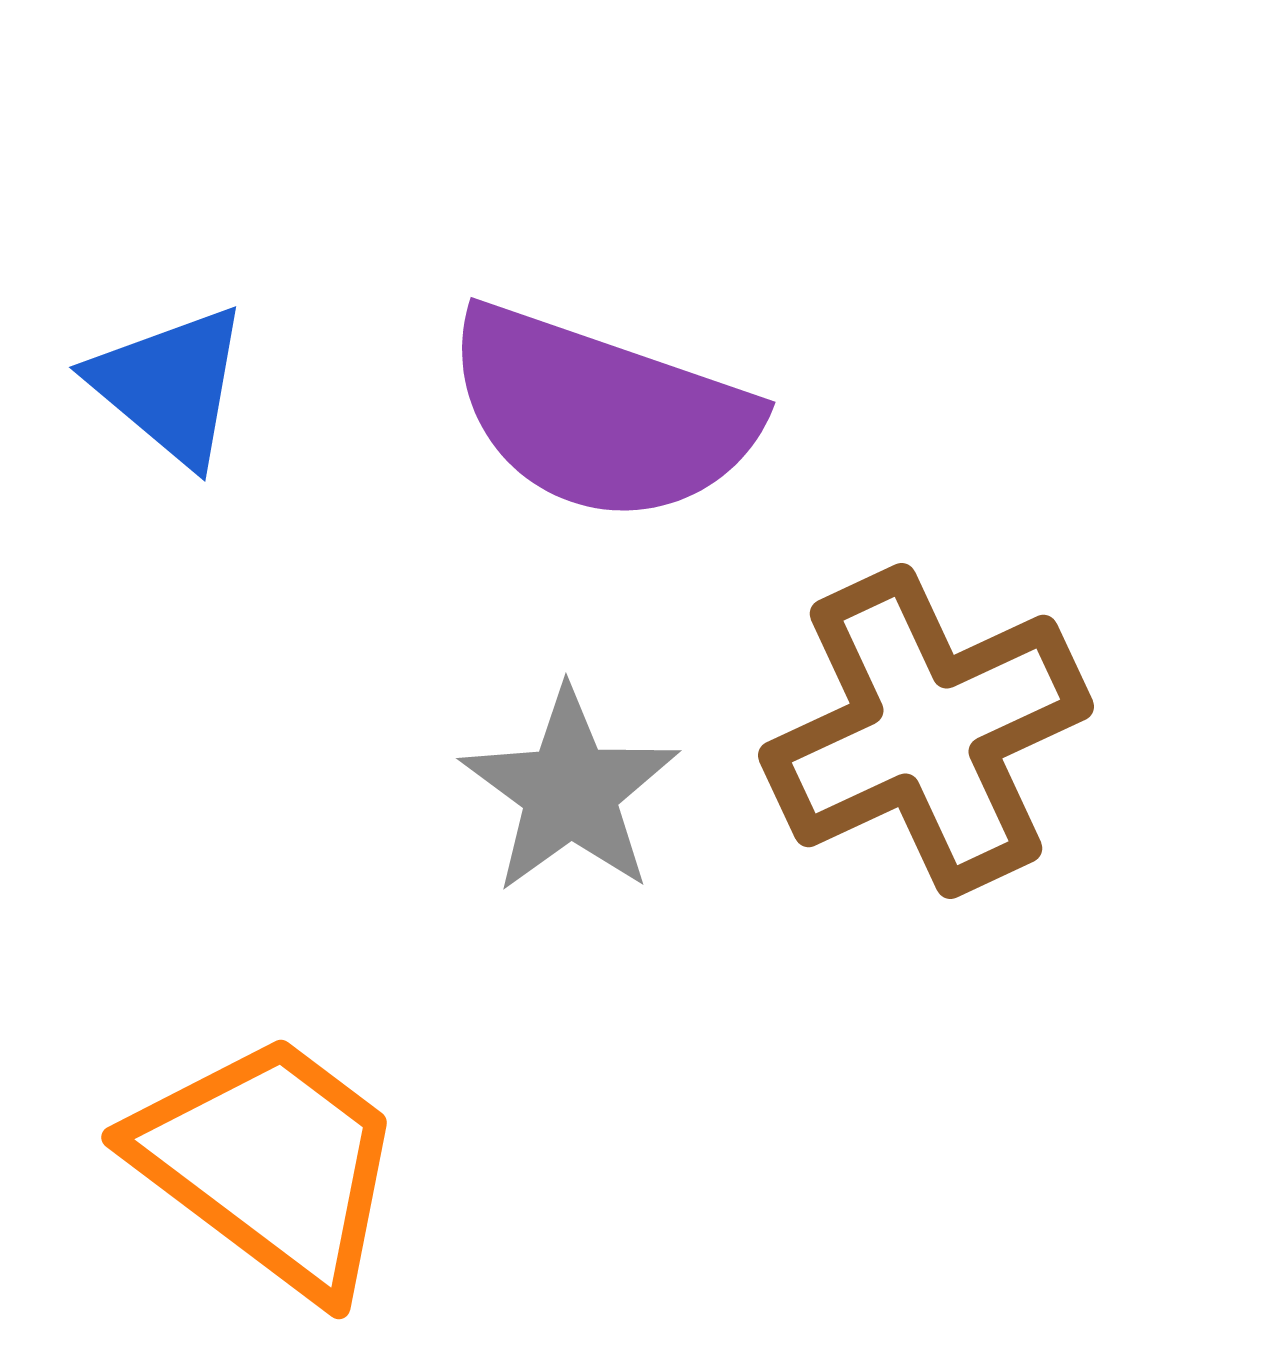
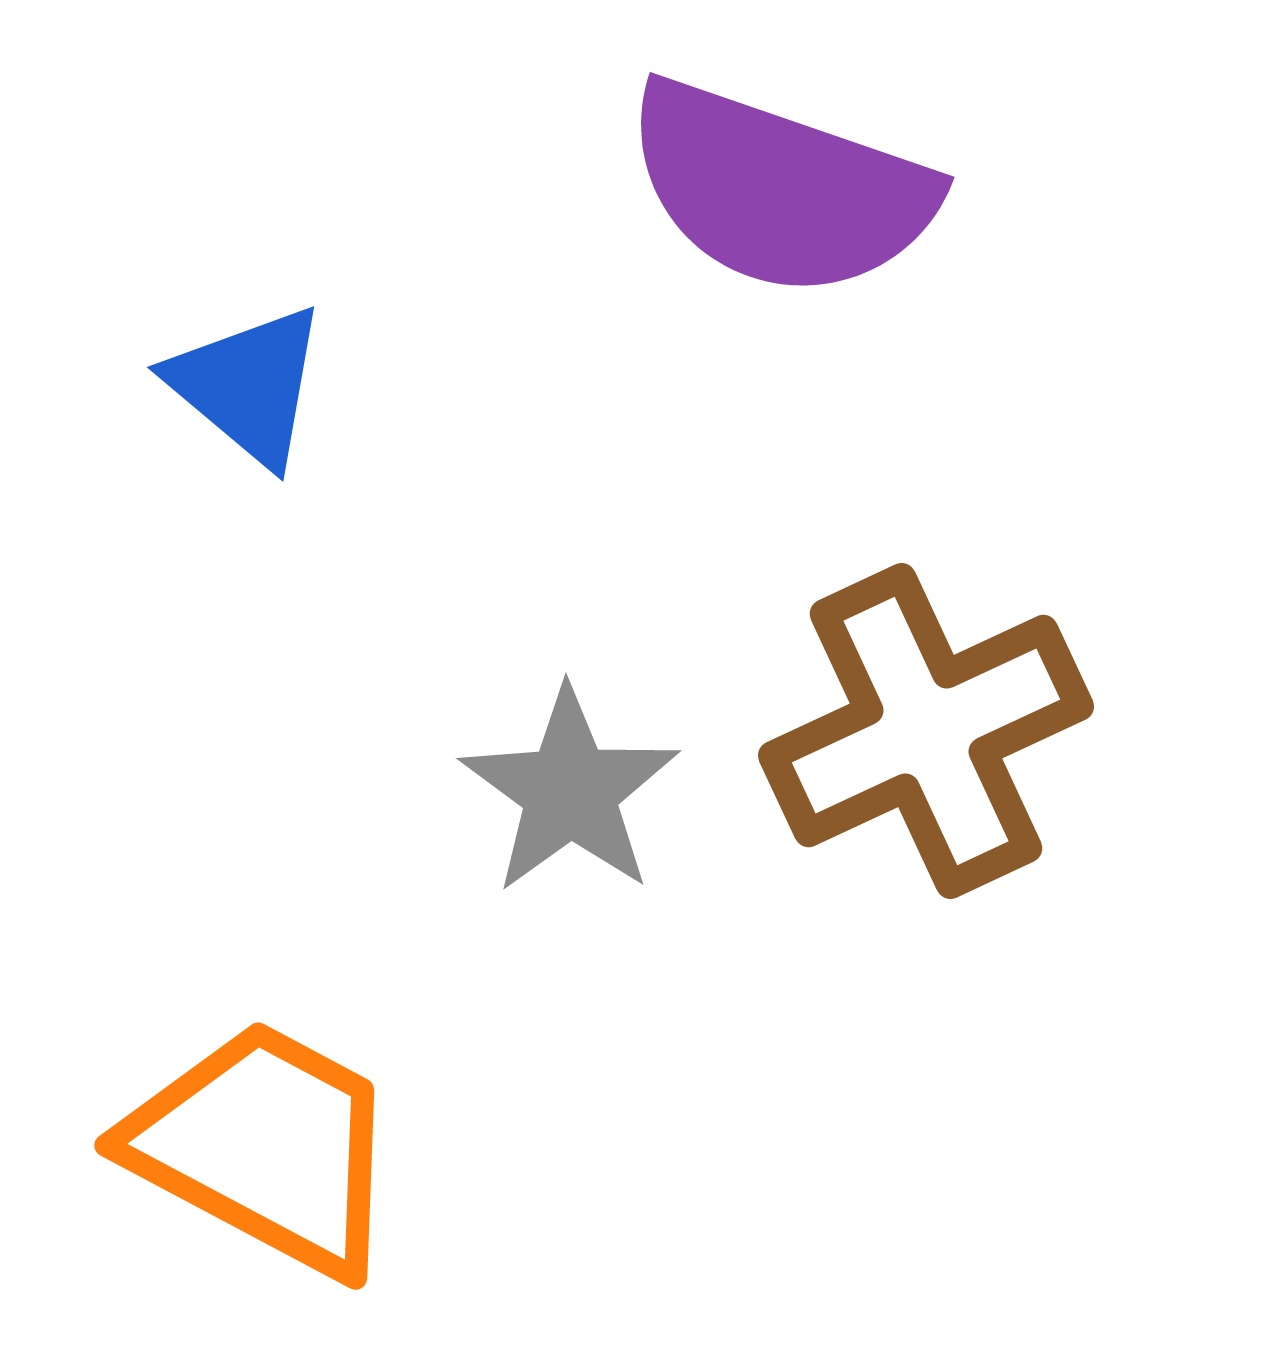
blue triangle: moved 78 px right
purple semicircle: moved 179 px right, 225 px up
orange trapezoid: moved 5 px left, 17 px up; rotated 9 degrees counterclockwise
